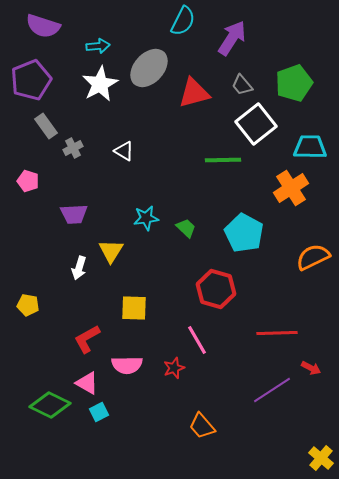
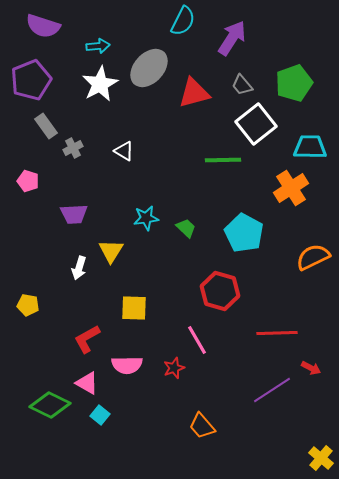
red hexagon: moved 4 px right, 2 px down
cyan square: moved 1 px right, 3 px down; rotated 24 degrees counterclockwise
